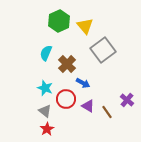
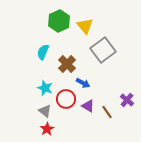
cyan semicircle: moved 3 px left, 1 px up
